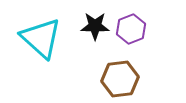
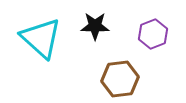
purple hexagon: moved 22 px right, 5 px down
